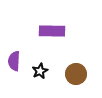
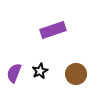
purple rectangle: moved 1 px right, 1 px up; rotated 20 degrees counterclockwise
purple semicircle: moved 12 px down; rotated 18 degrees clockwise
